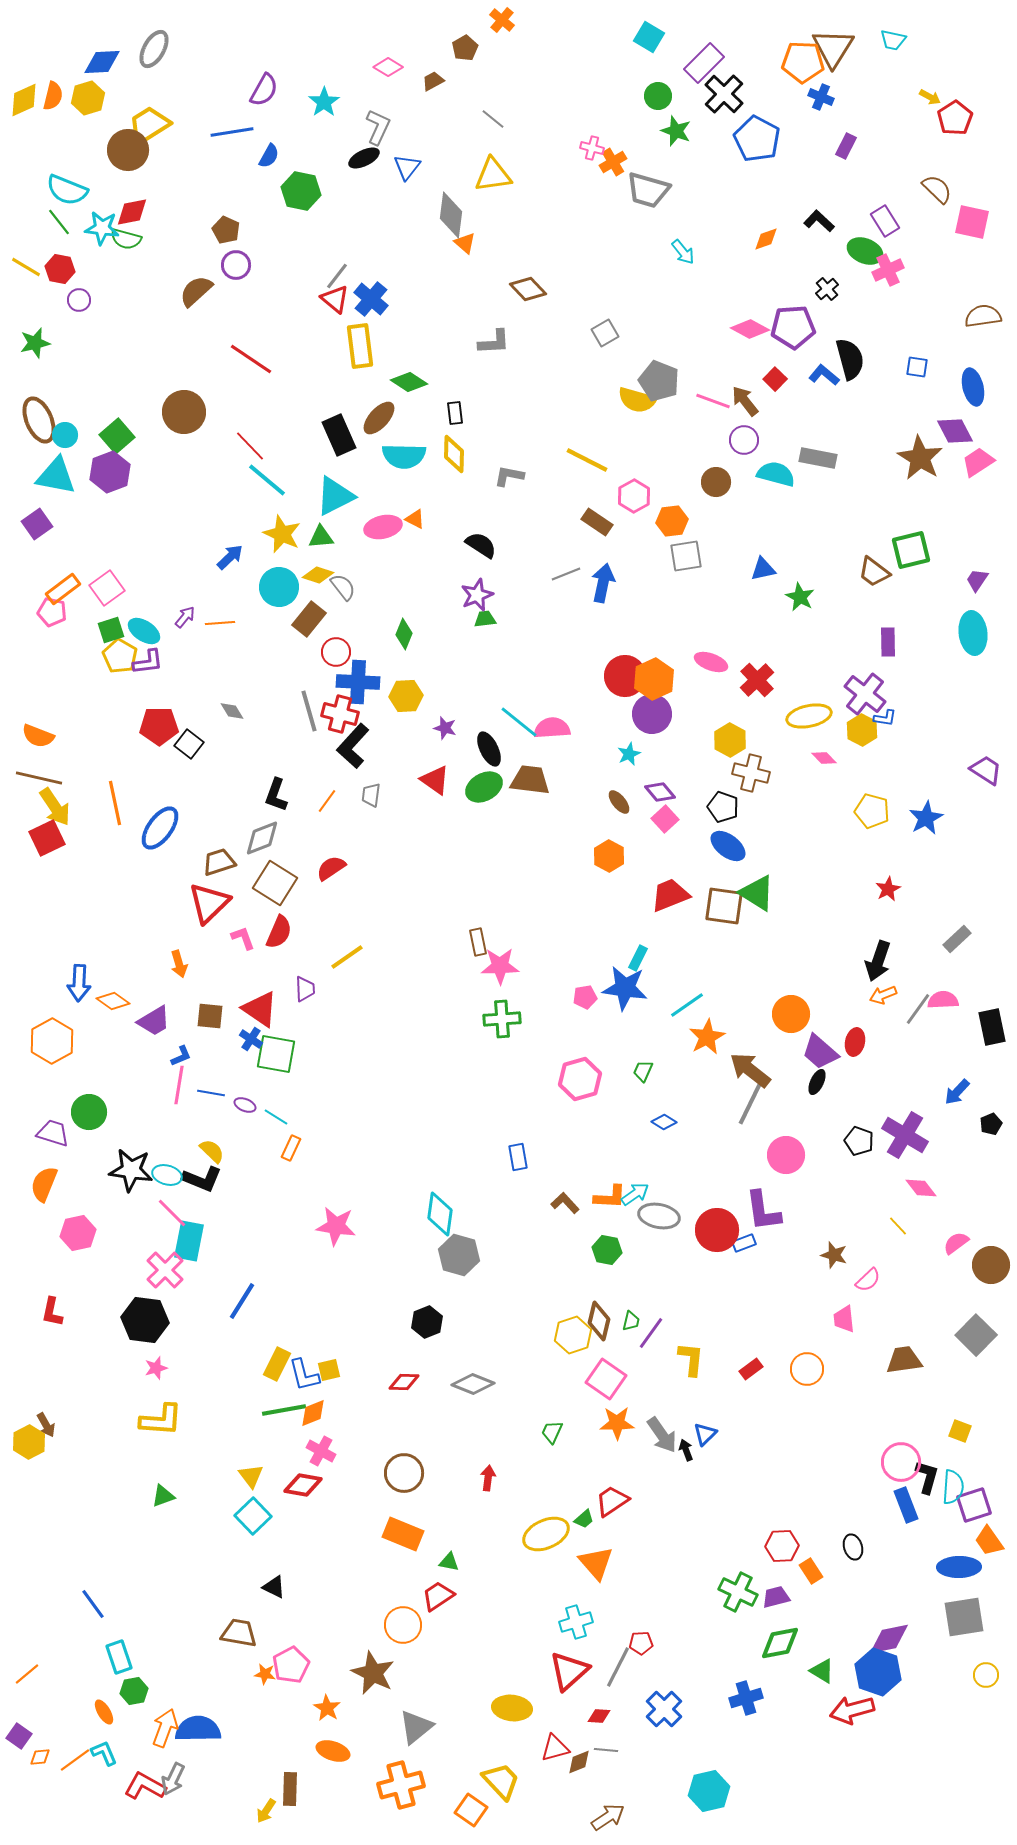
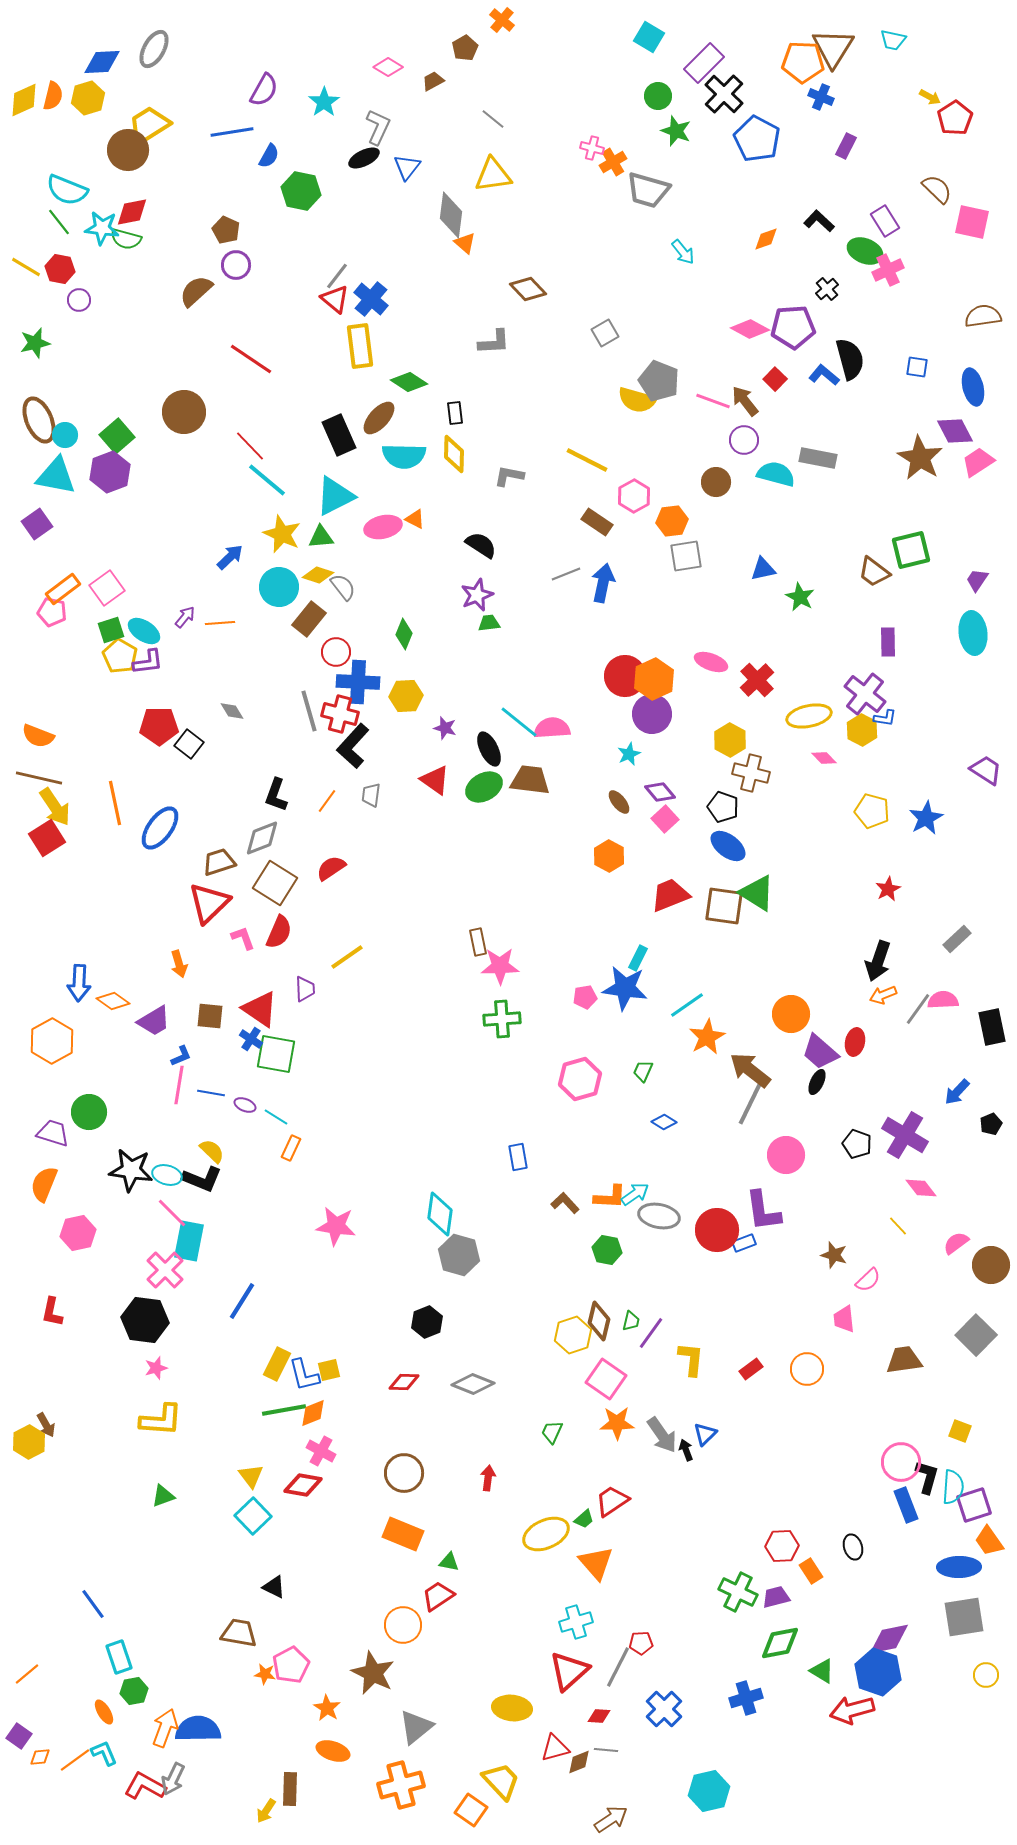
green trapezoid at (485, 619): moved 4 px right, 4 px down
red square at (47, 838): rotated 6 degrees counterclockwise
black pentagon at (859, 1141): moved 2 px left, 3 px down
brown arrow at (608, 1817): moved 3 px right, 2 px down
